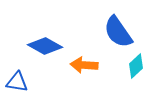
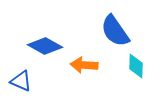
blue semicircle: moved 3 px left, 1 px up
cyan diamond: rotated 45 degrees counterclockwise
blue triangle: moved 4 px right, 1 px up; rotated 15 degrees clockwise
